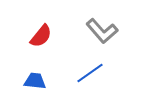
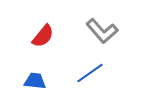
red semicircle: moved 2 px right
